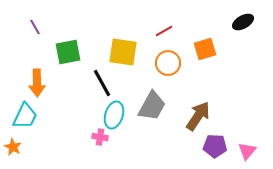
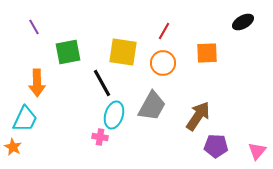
purple line: moved 1 px left
red line: rotated 30 degrees counterclockwise
orange square: moved 2 px right, 4 px down; rotated 15 degrees clockwise
orange circle: moved 5 px left
cyan trapezoid: moved 3 px down
purple pentagon: moved 1 px right
pink triangle: moved 10 px right
